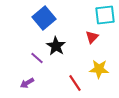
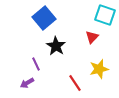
cyan square: rotated 25 degrees clockwise
purple line: moved 1 px left, 6 px down; rotated 24 degrees clockwise
yellow star: rotated 18 degrees counterclockwise
